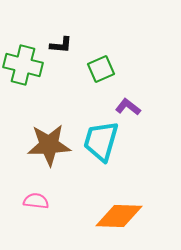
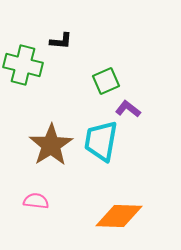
black L-shape: moved 4 px up
green square: moved 5 px right, 12 px down
purple L-shape: moved 2 px down
cyan trapezoid: rotated 6 degrees counterclockwise
brown star: moved 2 px right; rotated 30 degrees counterclockwise
